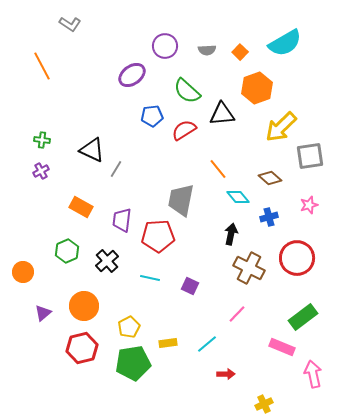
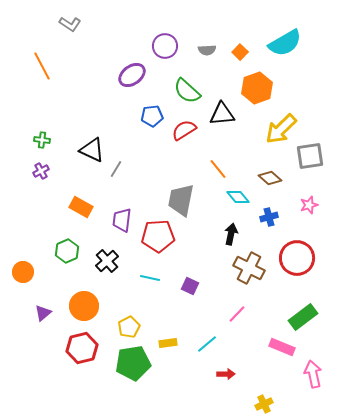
yellow arrow at (281, 127): moved 2 px down
